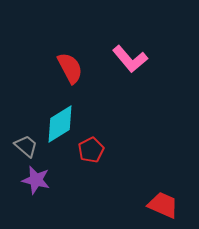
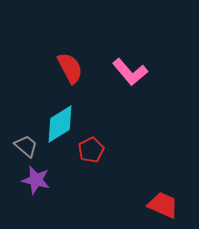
pink L-shape: moved 13 px down
